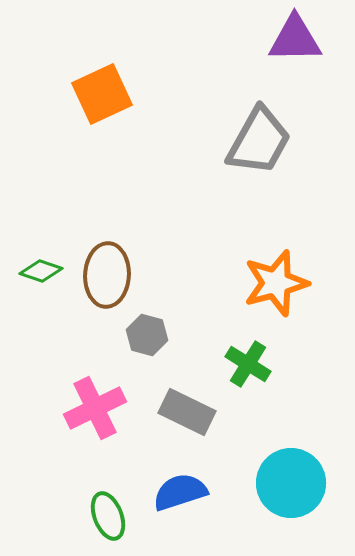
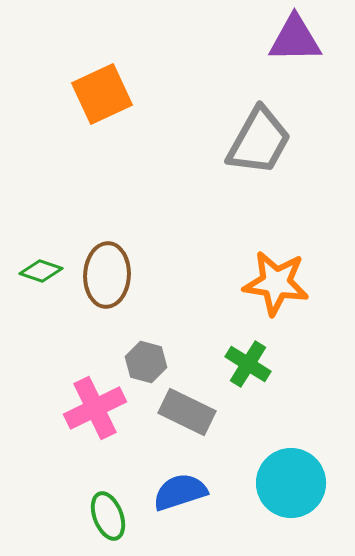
orange star: rotated 24 degrees clockwise
gray hexagon: moved 1 px left, 27 px down
